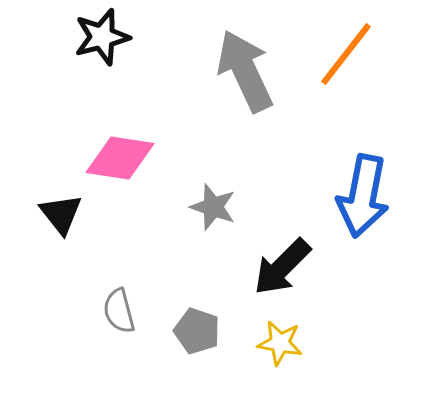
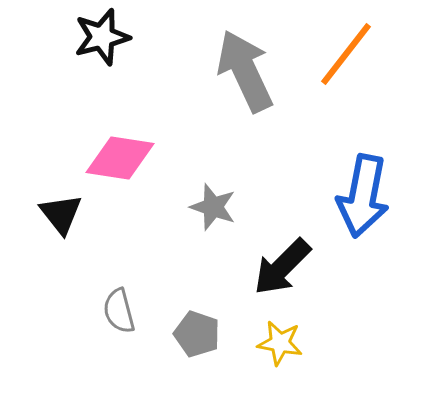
gray pentagon: moved 3 px down
